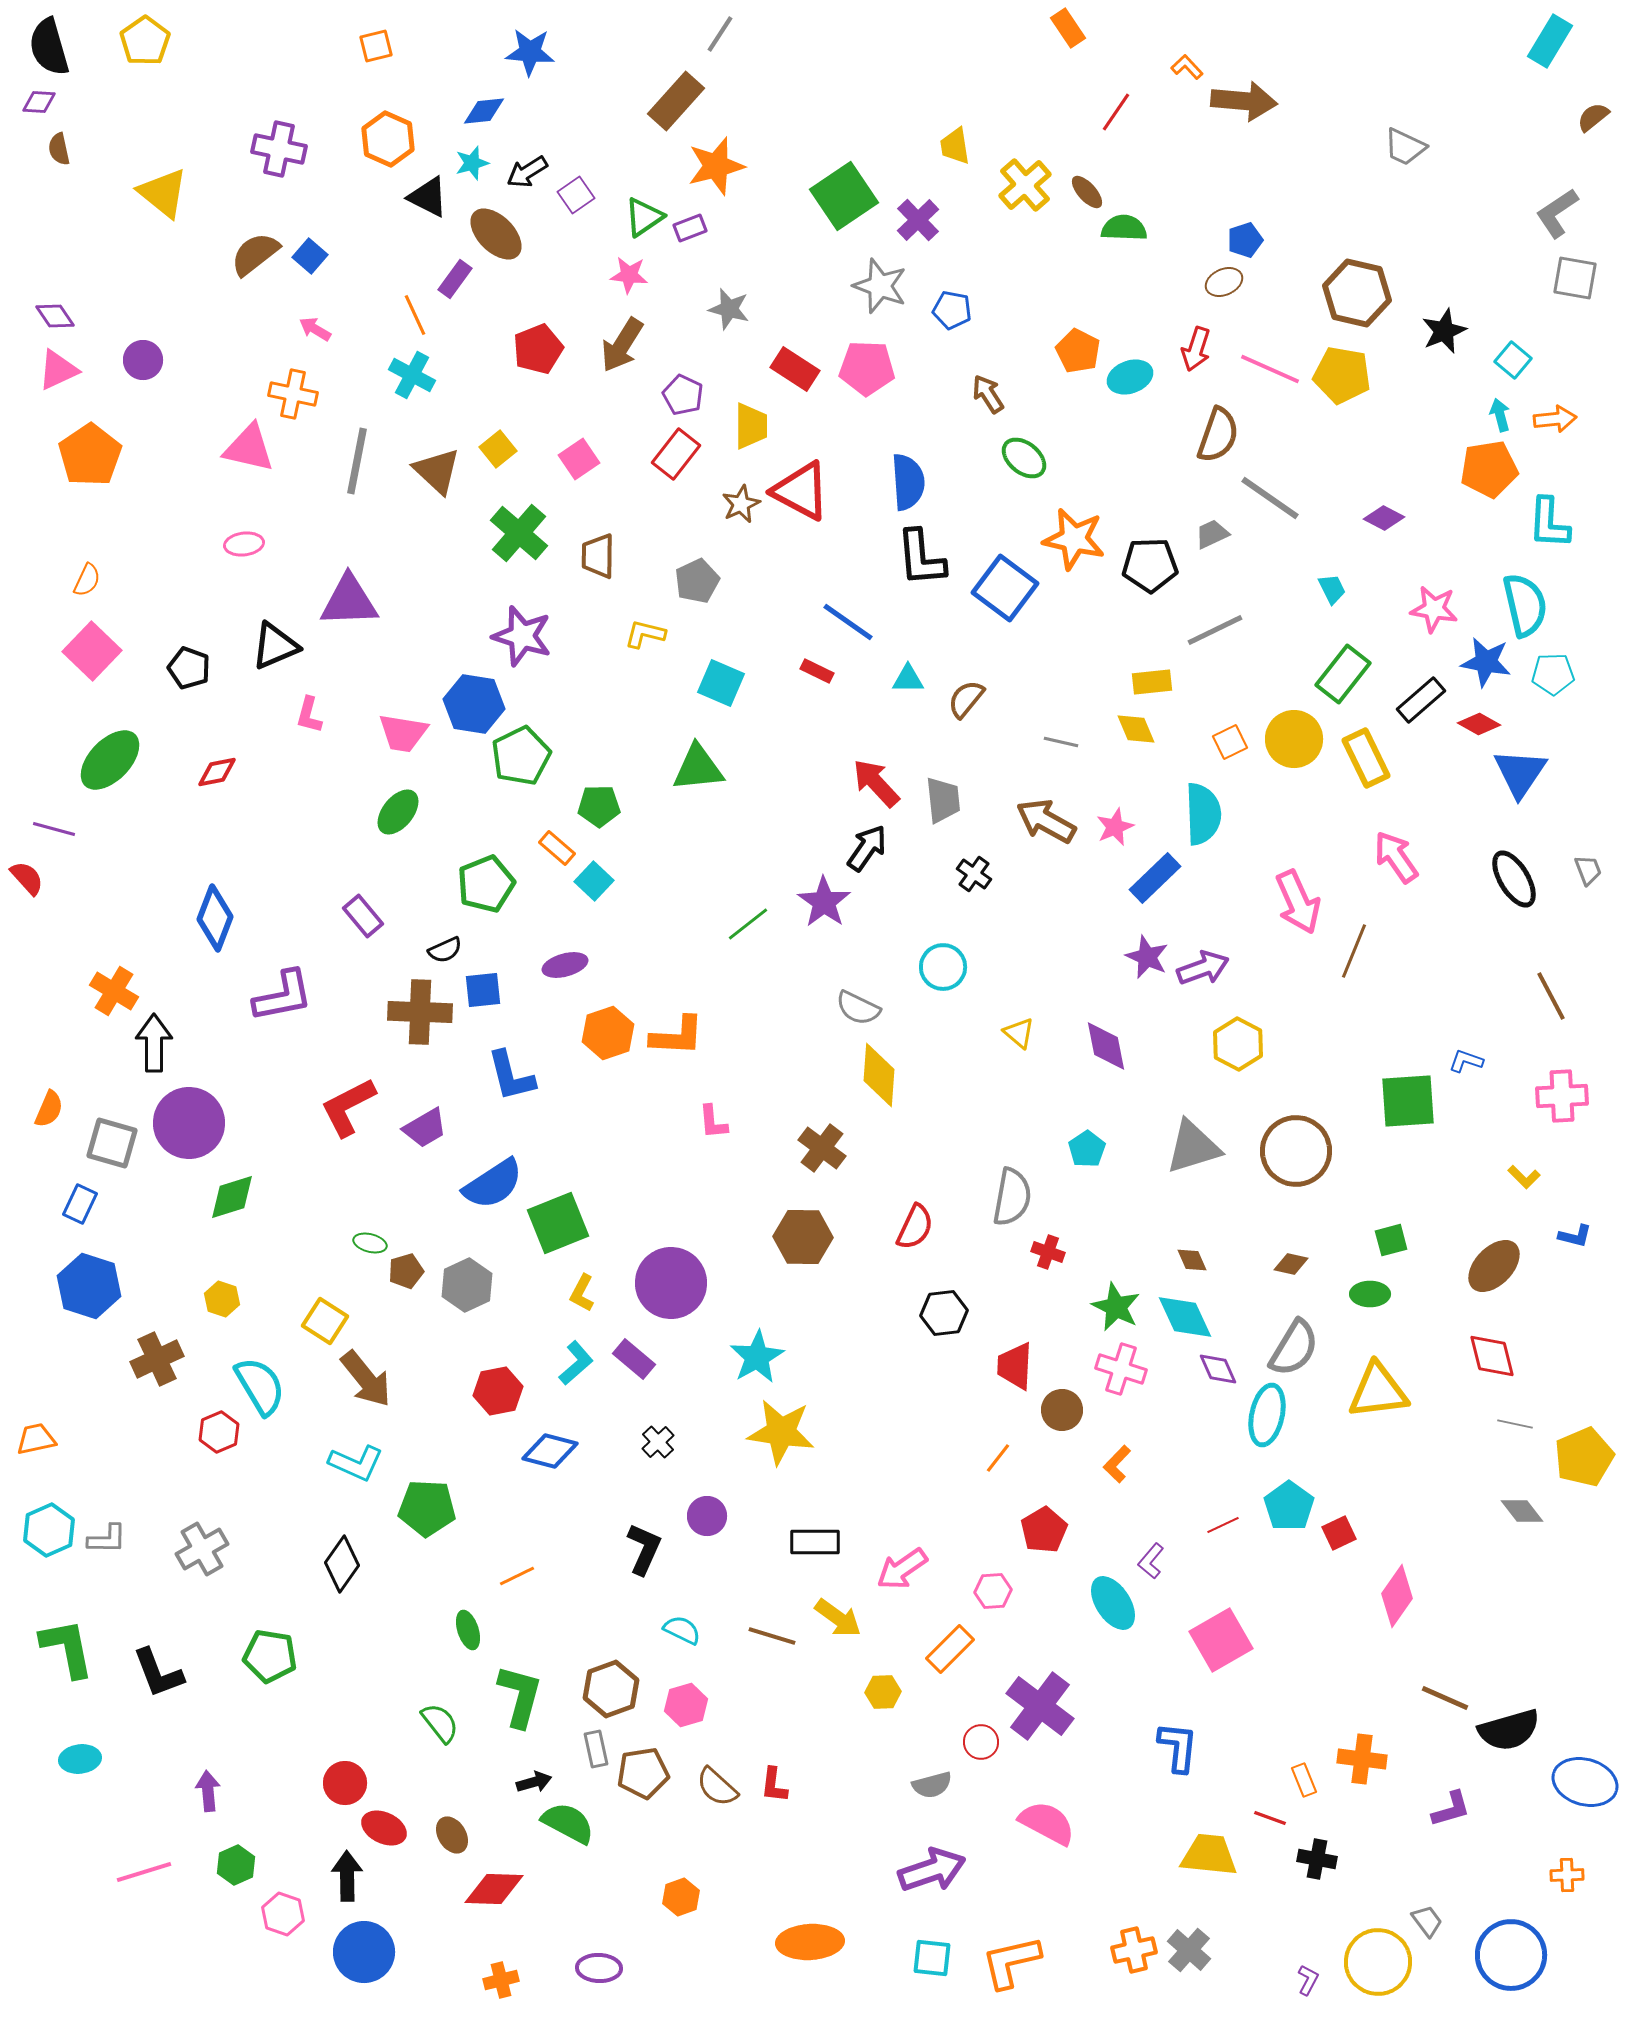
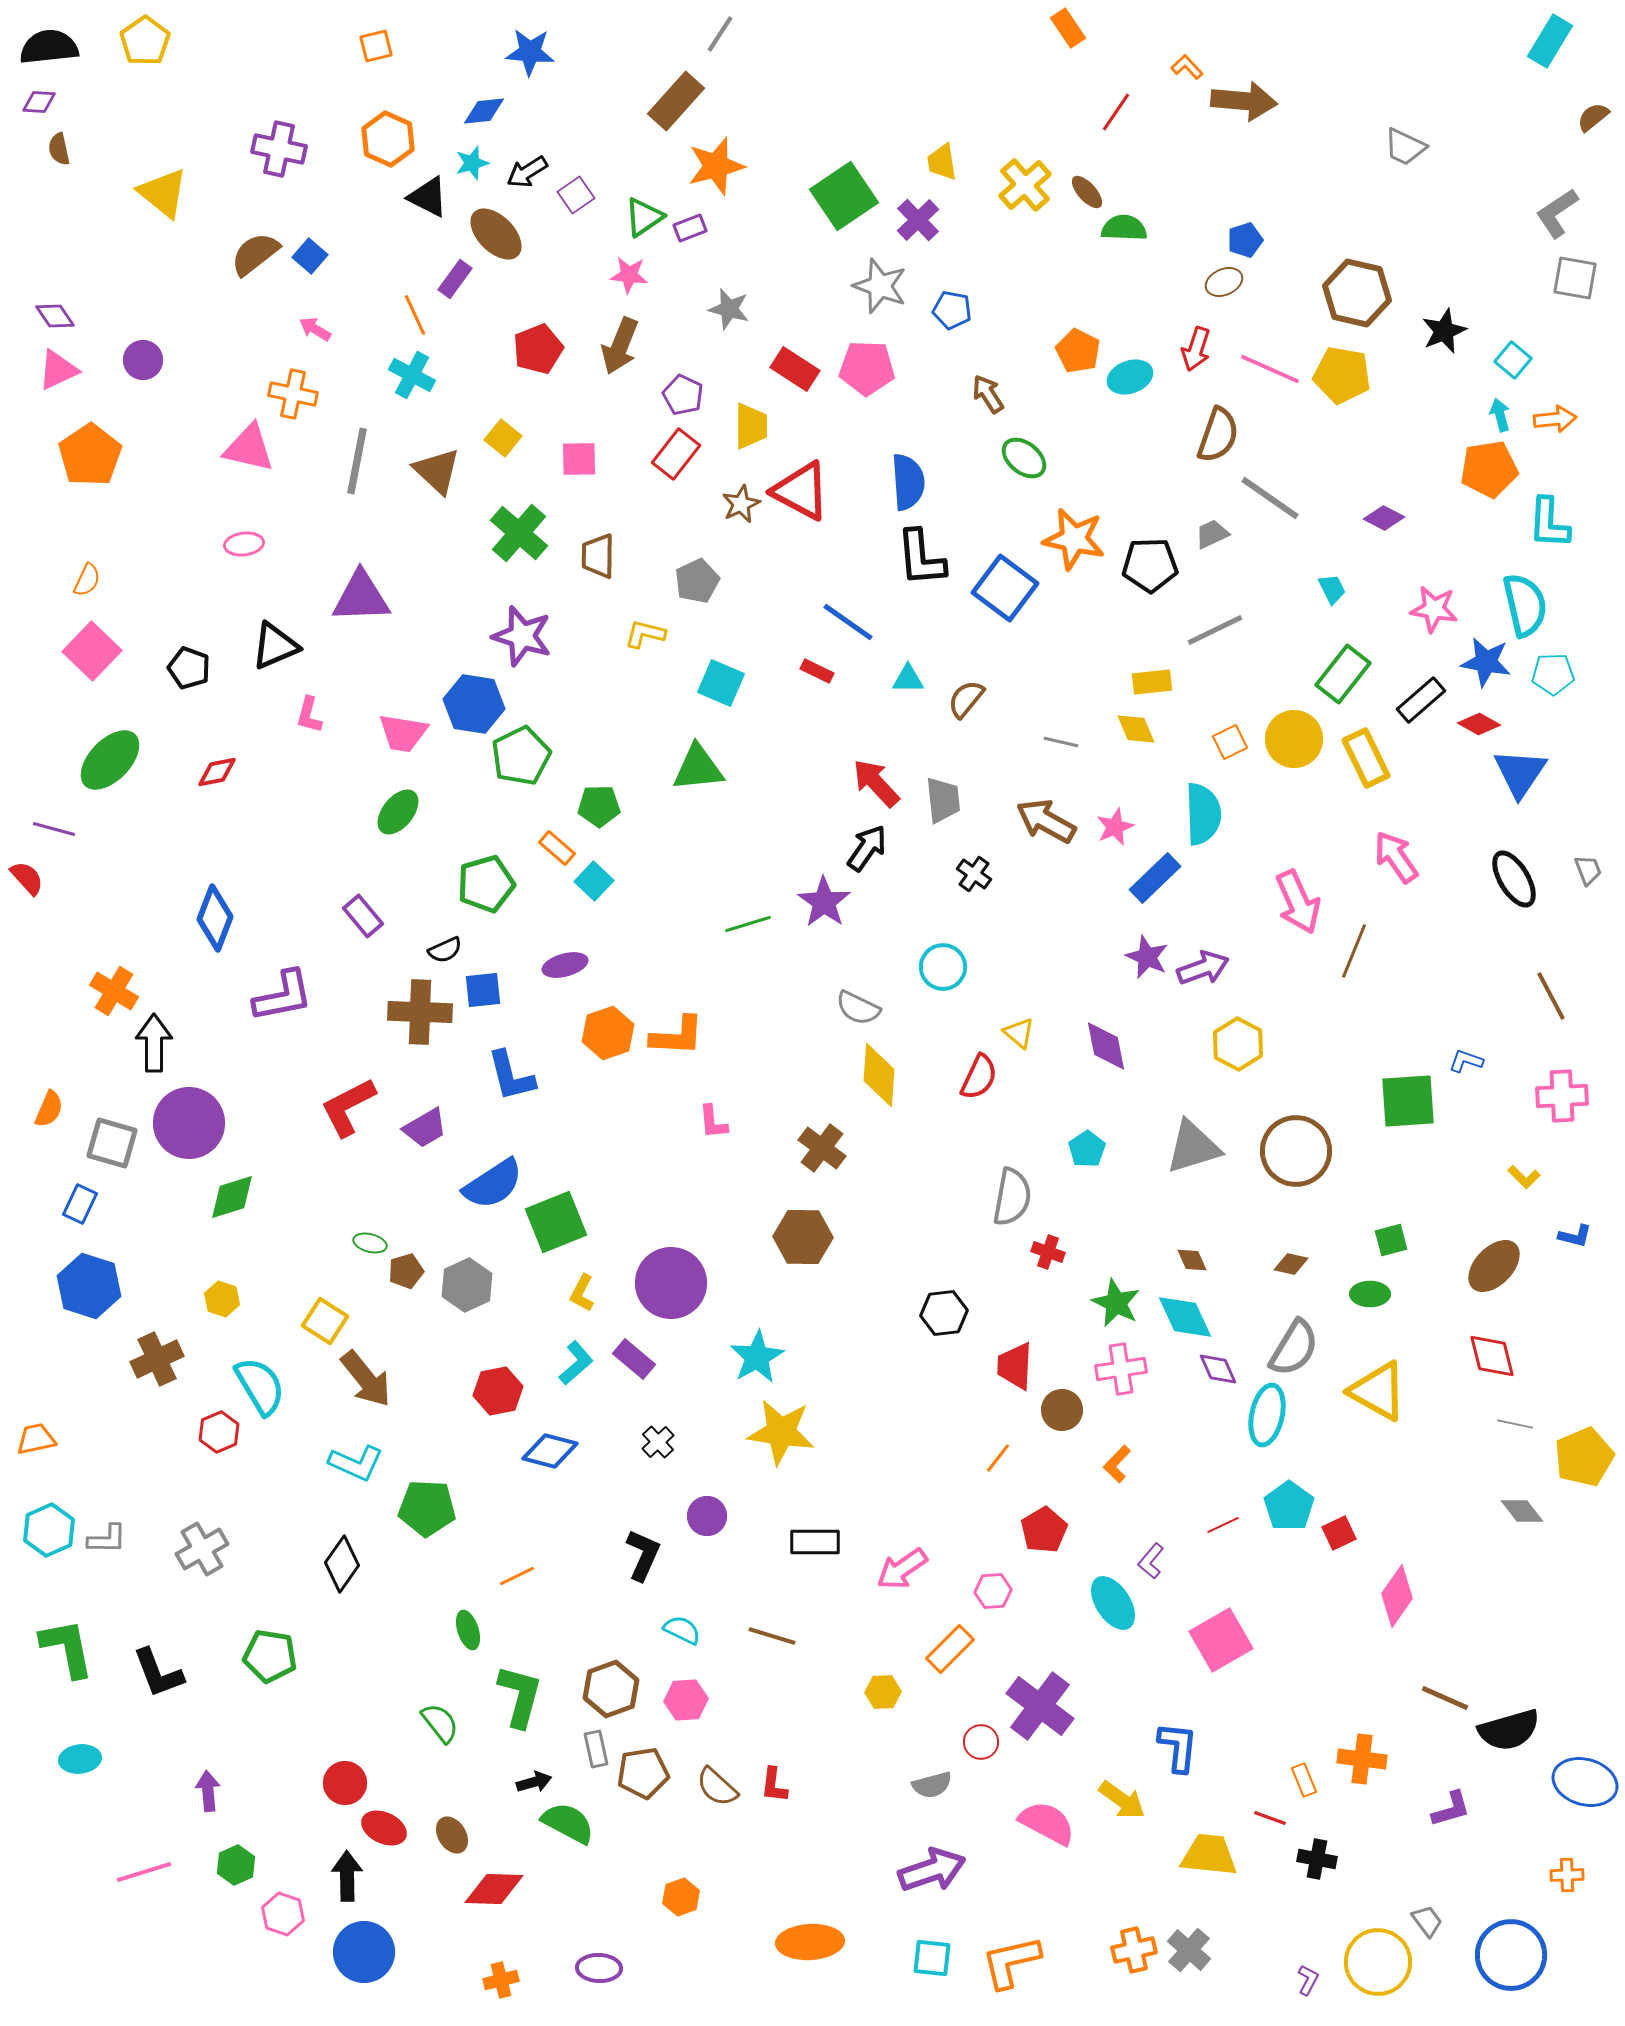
black semicircle at (49, 47): rotated 100 degrees clockwise
yellow trapezoid at (955, 146): moved 13 px left, 16 px down
brown arrow at (622, 345): moved 2 px left, 1 px down; rotated 10 degrees counterclockwise
yellow square at (498, 449): moved 5 px right, 11 px up; rotated 12 degrees counterclockwise
pink square at (579, 459): rotated 33 degrees clockwise
purple triangle at (349, 601): moved 12 px right, 4 px up
green pentagon at (486, 884): rotated 6 degrees clockwise
green line at (748, 924): rotated 21 degrees clockwise
green square at (558, 1223): moved 2 px left, 1 px up
red semicircle at (915, 1227): moved 64 px right, 150 px up
green star at (1116, 1307): moved 4 px up
pink cross at (1121, 1369): rotated 27 degrees counterclockwise
yellow triangle at (1378, 1391): rotated 36 degrees clockwise
black L-shape at (644, 1549): moved 1 px left, 6 px down
yellow arrow at (838, 1618): moved 284 px right, 182 px down
pink hexagon at (686, 1705): moved 5 px up; rotated 12 degrees clockwise
